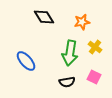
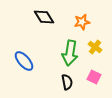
blue ellipse: moved 2 px left
black semicircle: rotated 91 degrees counterclockwise
